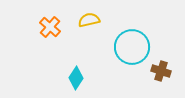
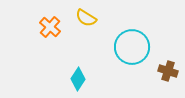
yellow semicircle: moved 3 px left, 2 px up; rotated 135 degrees counterclockwise
brown cross: moved 7 px right
cyan diamond: moved 2 px right, 1 px down
